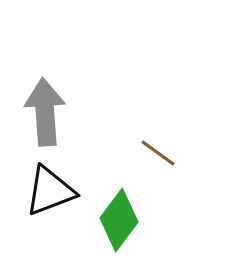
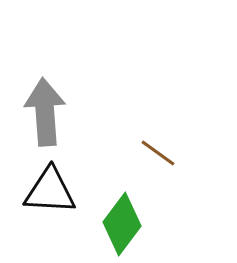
black triangle: rotated 24 degrees clockwise
green diamond: moved 3 px right, 4 px down
